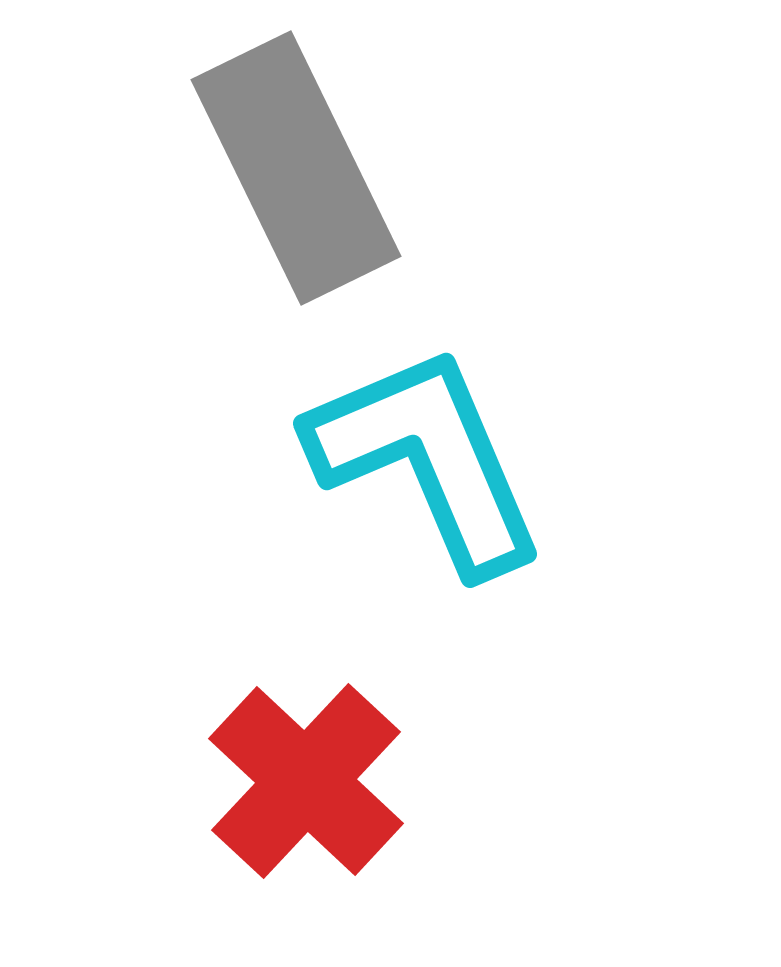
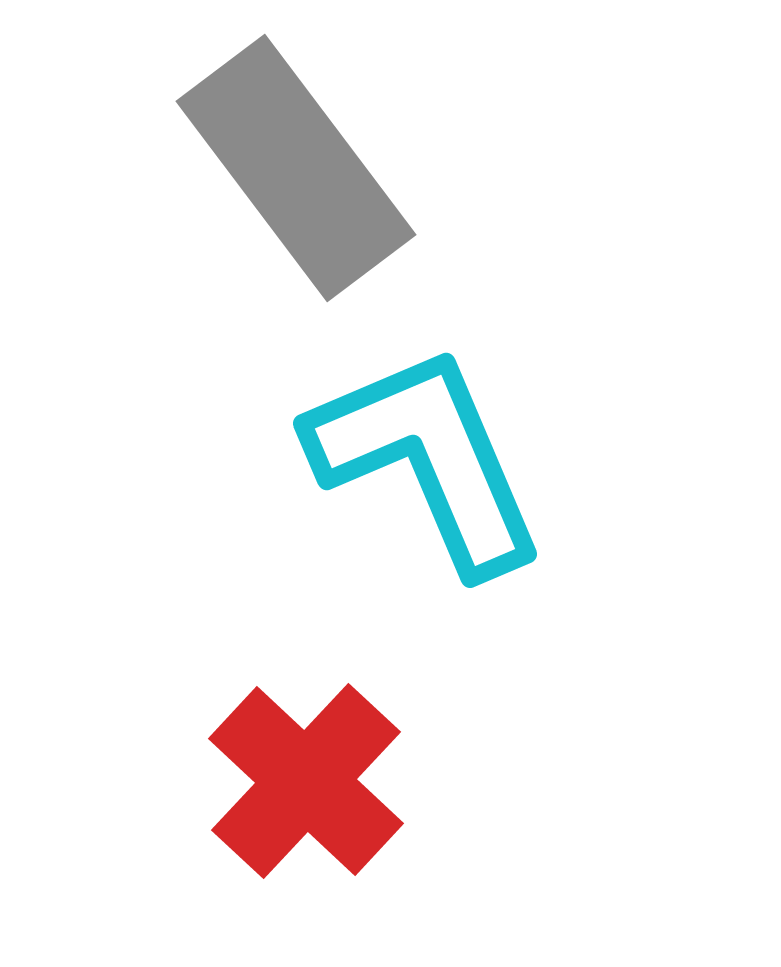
gray rectangle: rotated 11 degrees counterclockwise
